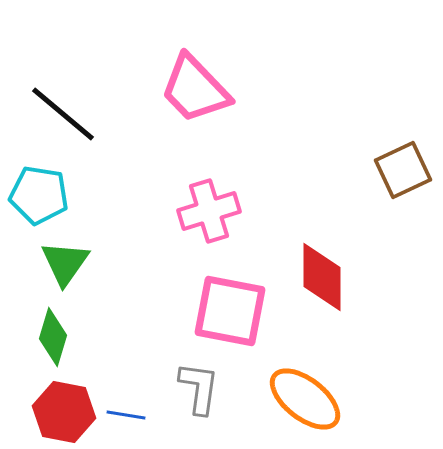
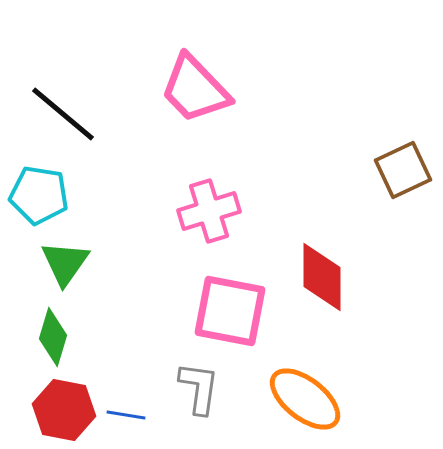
red hexagon: moved 2 px up
